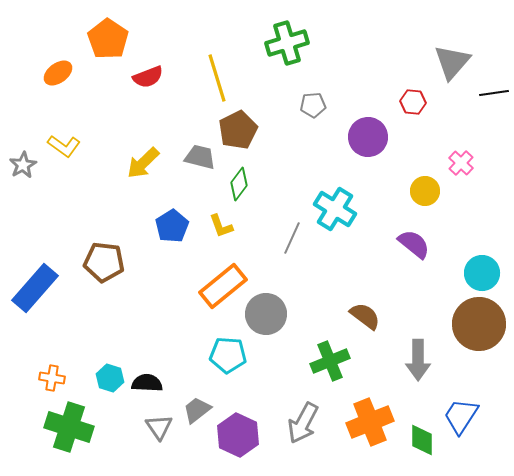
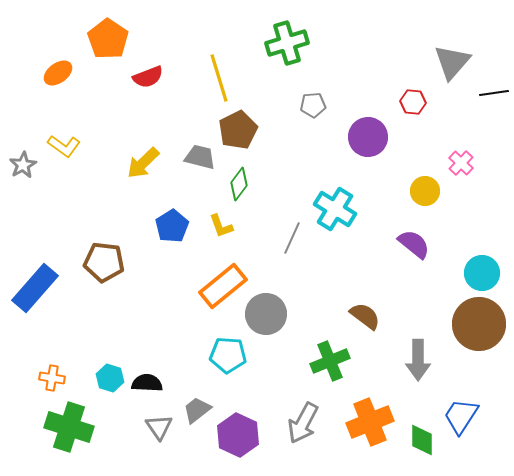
yellow line at (217, 78): moved 2 px right
